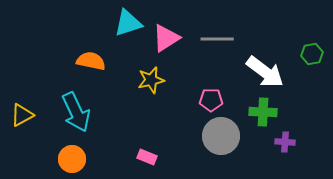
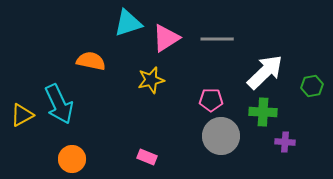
green hexagon: moved 32 px down
white arrow: rotated 81 degrees counterclockwise
cyan arrow: moved 17 px left, 8 px up
